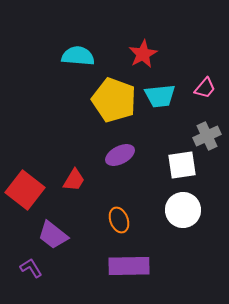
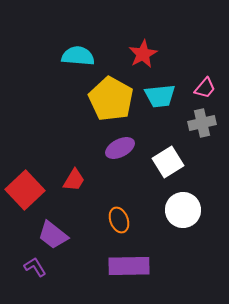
yellow pentagon: moved 3 px left, 1 px up; rotated 9 degrees clockwise
gray cross: moved 5 px left, 13 px up; rotated 12 degrees clockwise
purple ellipse: moved 7 px up
white square: moved 14 px left, 3 px up; rotated 24 degrees counterclockwise
red square: rotated 9 degrees clockwise
purple L-shape: moved 4 px right, 1 px up
